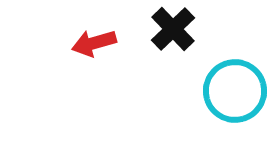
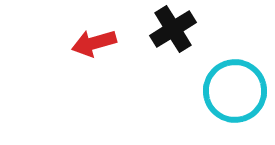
black cross: rotated 12 degrees clockwise
